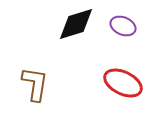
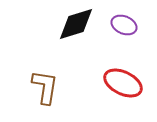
purple ellipse: moved 1 px right, 1 px up
brown L-shape: moved 10 px right, 3 px down
